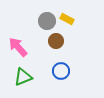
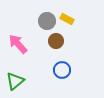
pink arrow: moved 3 px up
blue circle: moved 1 px right, 1 px up
green triangle: moved 8 px left, 4 px down; rotated 18 degrees counterclockwise
